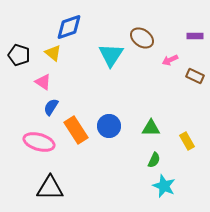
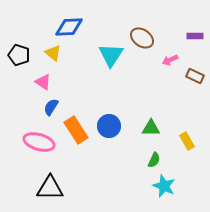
blue diamond: rotated 16 degrees clockwise
